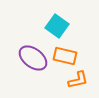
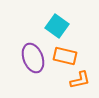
purple ellipse: rotated 32 degrees clockwise
orange L-shape: moved 2 px right
